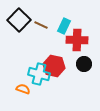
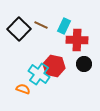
black square: moved 9 px down
cyan cross: rotated 20 degrees clockwise
